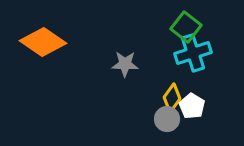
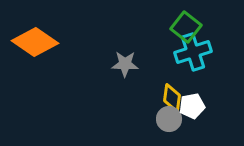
orange diamond: moved 8 px left
cyan cross: moved 1 px up
yellow diamond: rotated 28 degrees counterclockwise
white pentagon: rotated 30 degrees clockwise
gray circle: moved 2 px right
